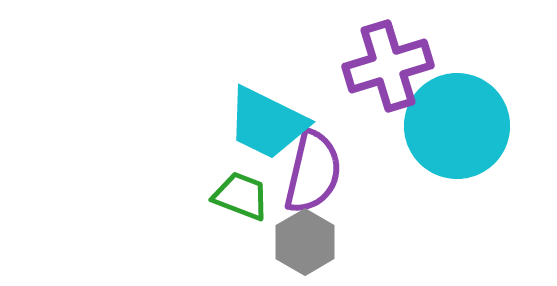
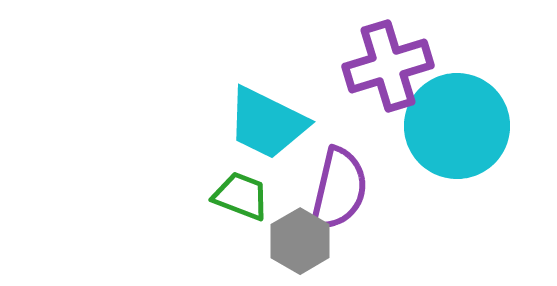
purple semicircle: moved 26 px right, 17 px down
gray hexagon: moved 5 px left, 1 px up
